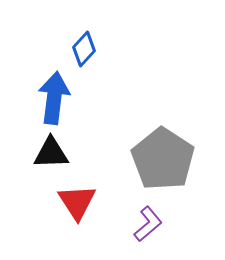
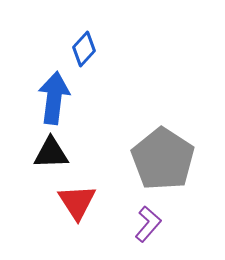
purple L-shape: rotated 9 degrees counterclockwise
